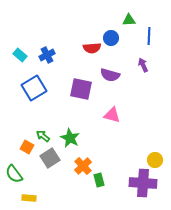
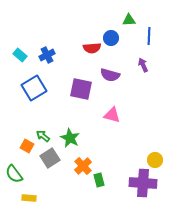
orange square: moved 1 px up
